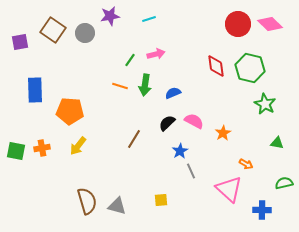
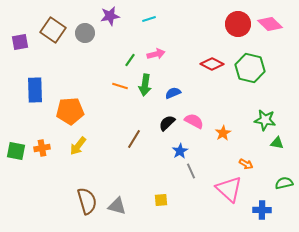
red diamond: moved 4 px left, 2 px up; rotated 55 degrees counterclockwise
green star: moved 16 px down; rotated 20 degrees counterclockwise
orange pentagon: rotated 8 degrees counterclockwise
